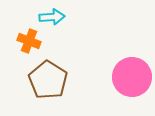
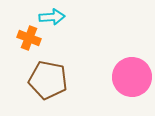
orange cross: moved 3 px up
brown pentagon: rotated 21 degrees counterclockwise
